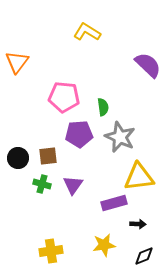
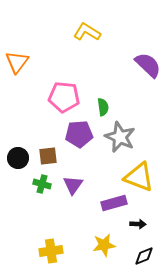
yellow triangle: rotated 28 degrees clockwise
